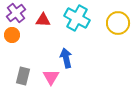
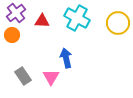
red triangle: moved 1 px left, 1 px down
gray rectangle: rotated 48 degrees counterclockwise
